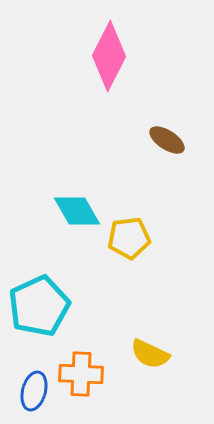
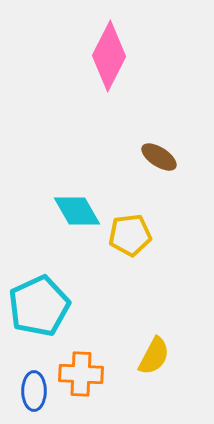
brown ellipse: moved 8 px left, 17 px down
yellow pentagon: moved 1 px right, 3 px up
yellow semicircle: moved 4 px right, 2 px down; rotated 87 degrees counterclockwise
blue ellipse: rotated 15 degrees counterclockwise
